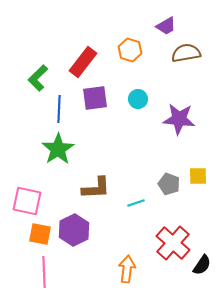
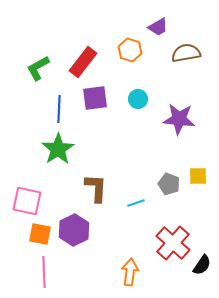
purple trapezoid: moved 8 px left, 1 px down
green L-shape: moved 10 px up; rotated 16 degrees clockwise
brown L-shape: rotated 84 degrees counterclockwise
orange arrow: moved 3 px right, 3 px down
